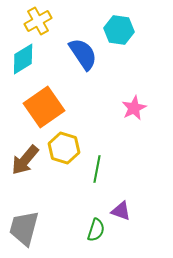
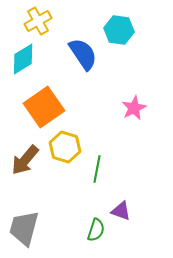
yellow hexagon: moved 1 px right, 1 px up
